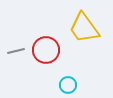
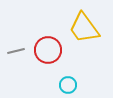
red circle: moved 2 px right
